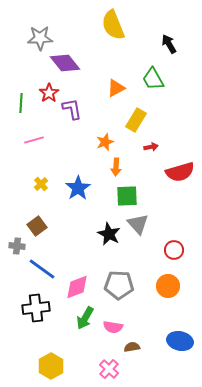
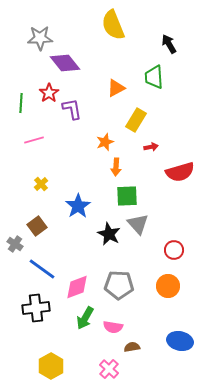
green trapezoid: moved 1 px right, 2 px up; rotated 25 degrees clockwise
blue star: moved 18 px down
gray cross: moved 2 px left, 2 px up; rotated 28 degrees clockwise
